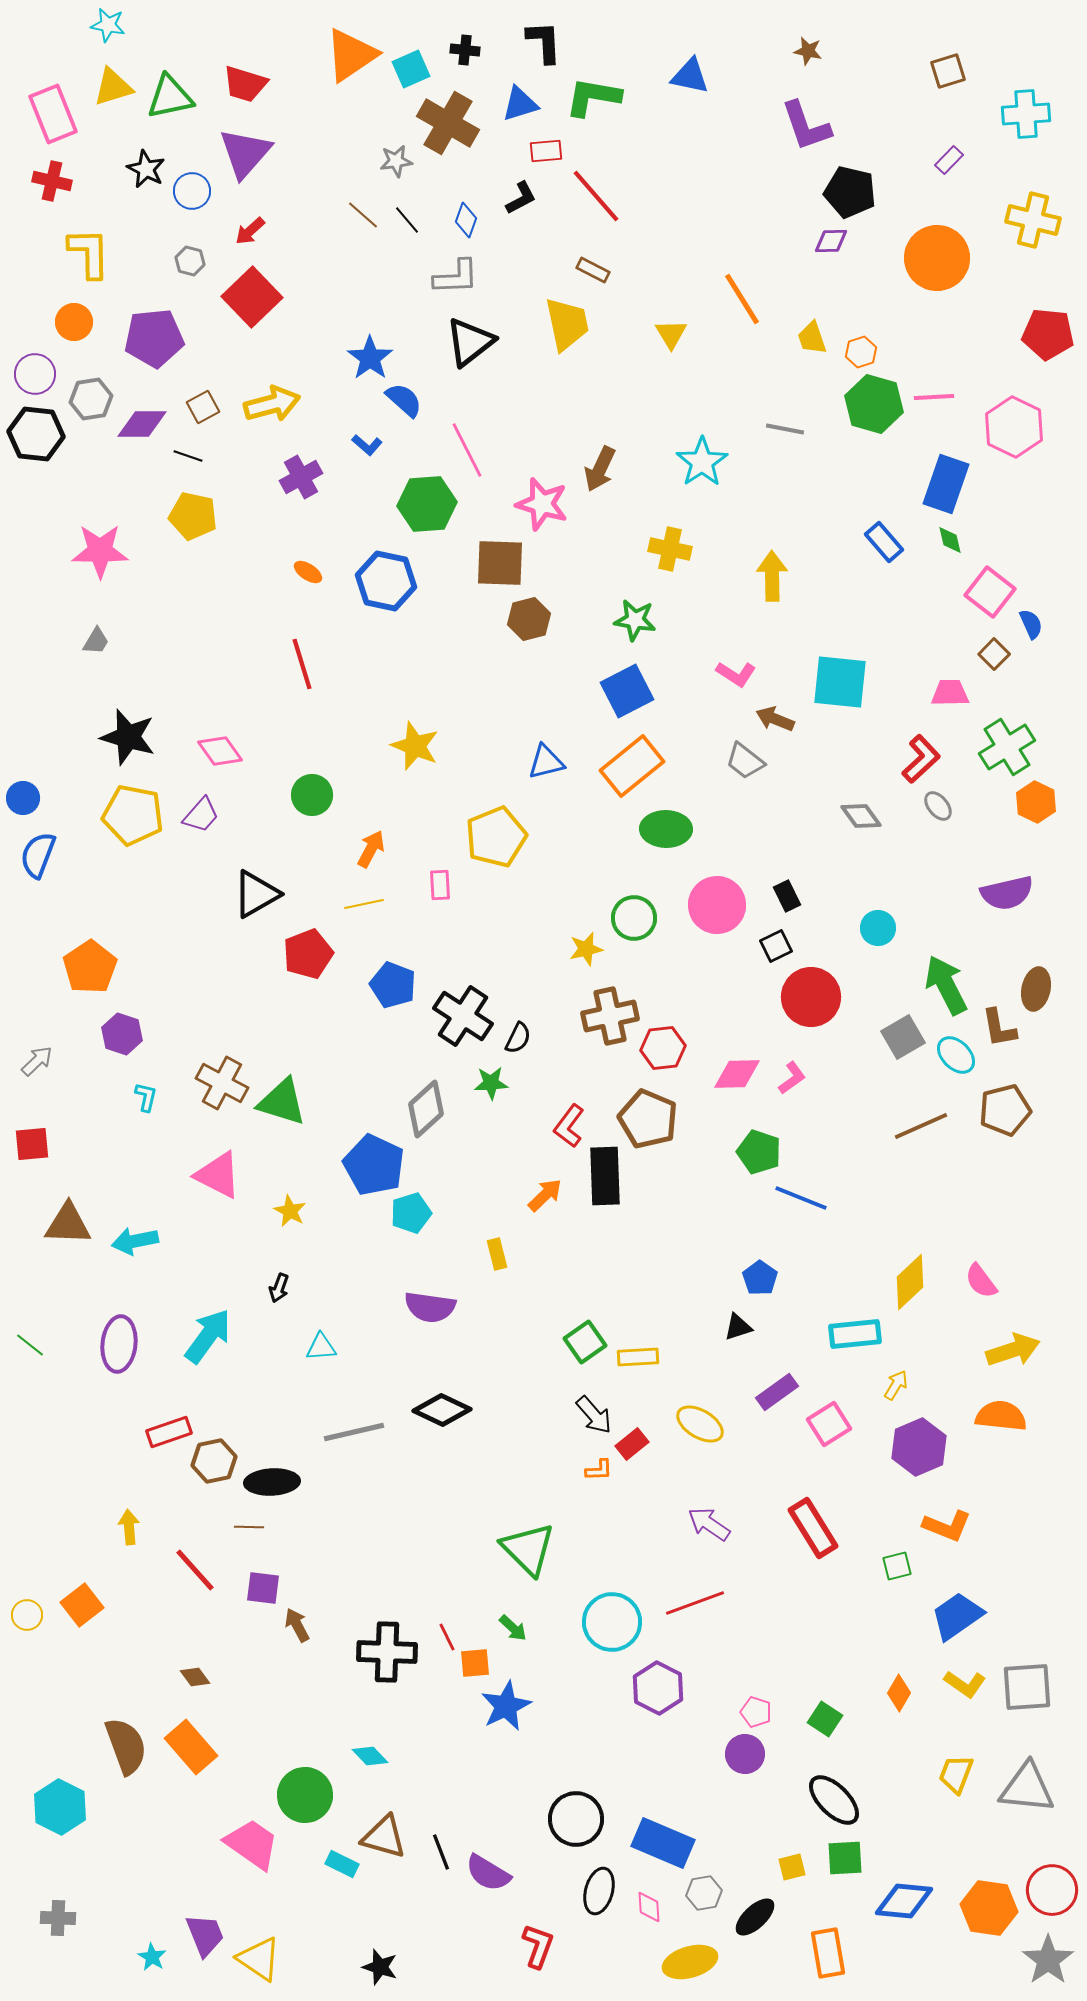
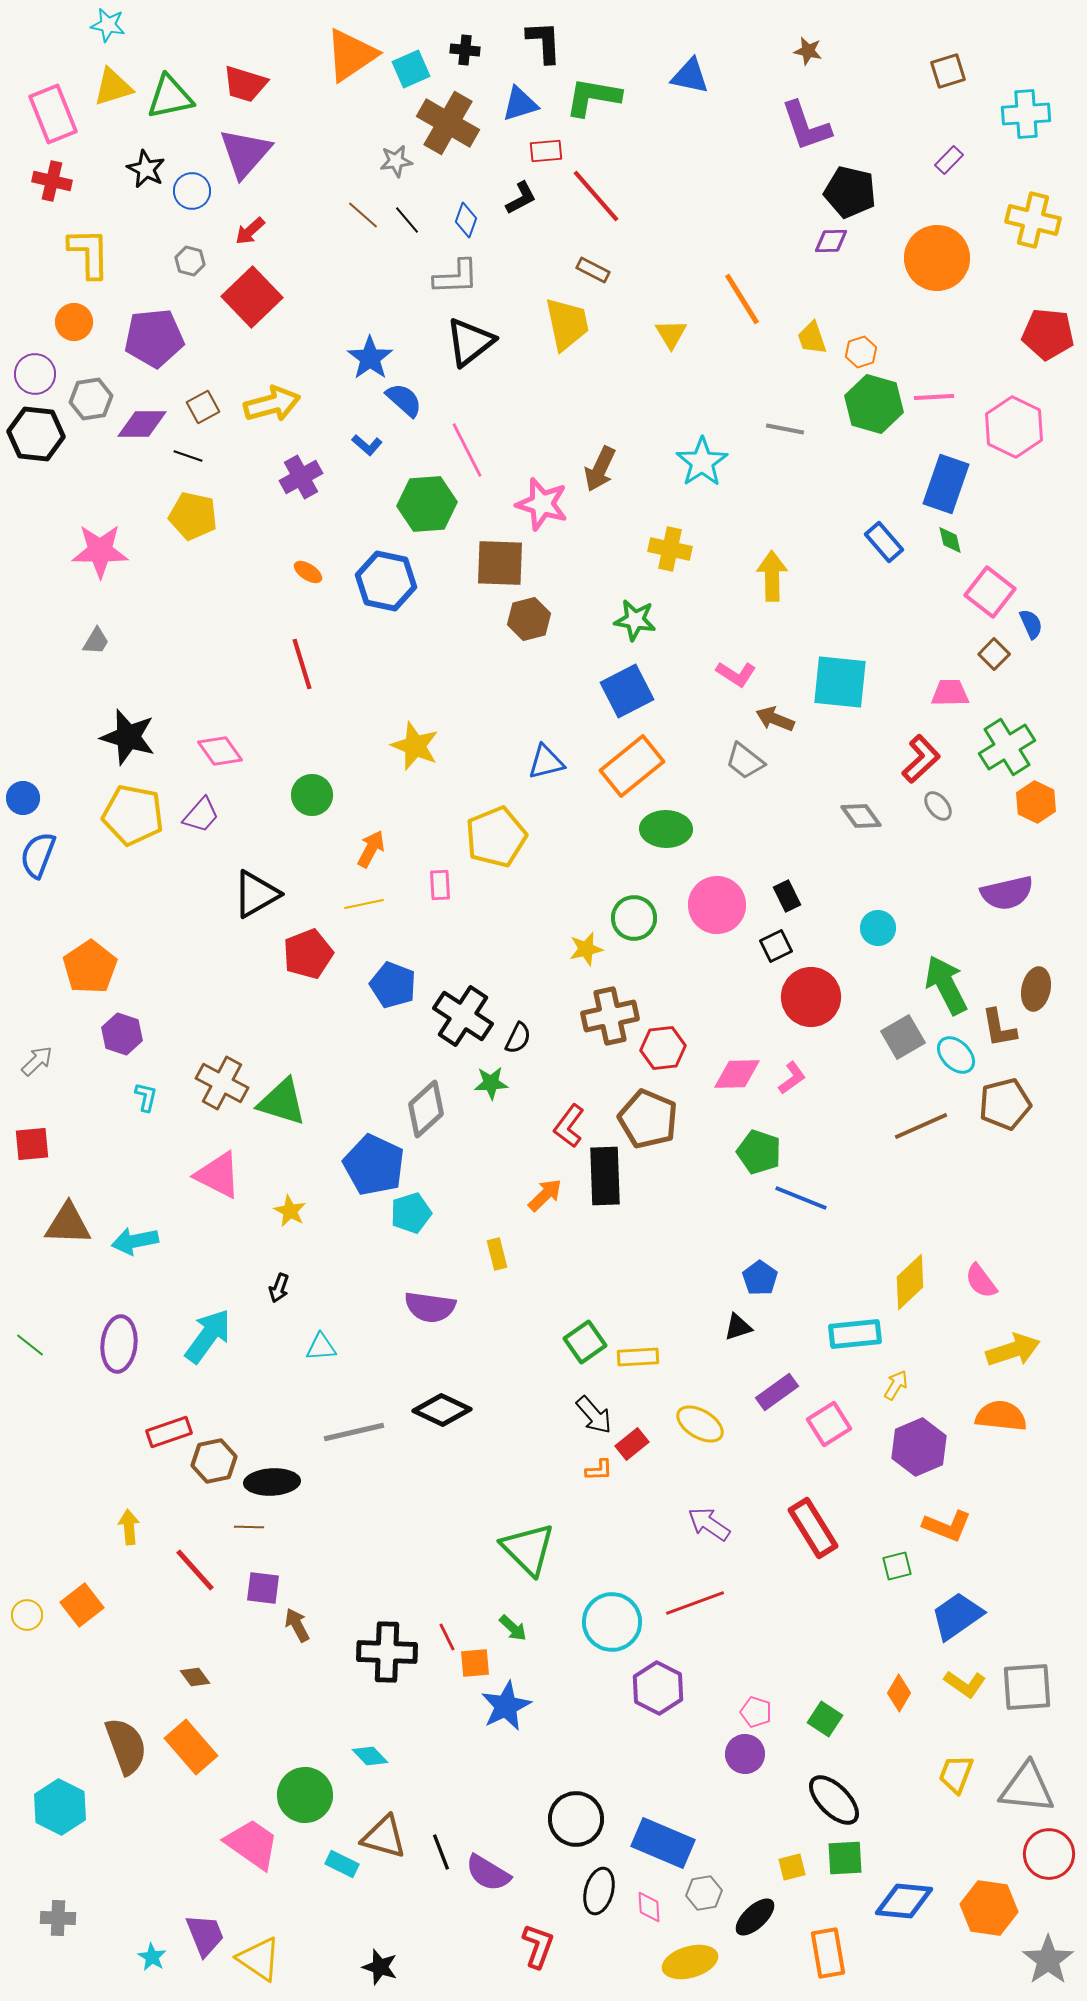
brown pentagon at (1005, 1110): moved 6 px up
red circle at (1052, 1890): moved 3 px left, 36 px up
